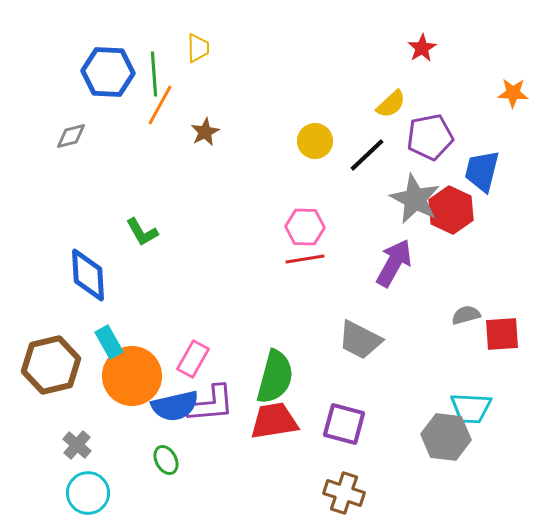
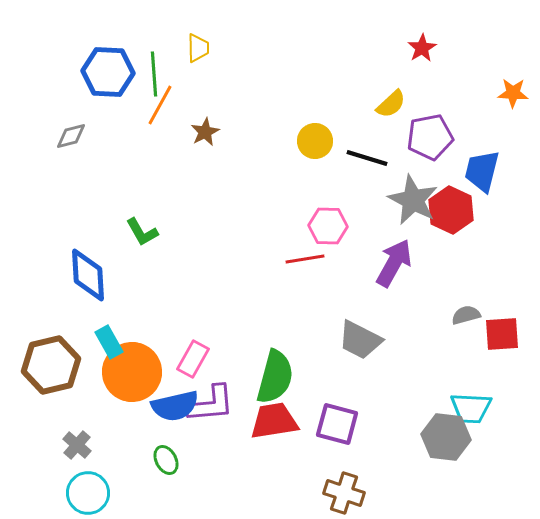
black line: moved 3 px down; rotated 60 degrees clockwise
gray star: moved 2 px left, 1 px down
pink hexagon: moved 23 px right, 1 px up
orange circle: moved 4 px up
purple square: moved 7 px left
